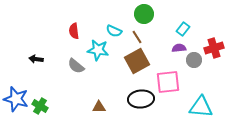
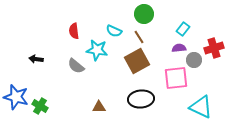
brown line: moved 2 px right
cyan star: moved 1 px left
pink square: moved 8 px right, 4 px up
blue star: moved 2 px up
cyan triangle: rotated 20 degrees clockwise
